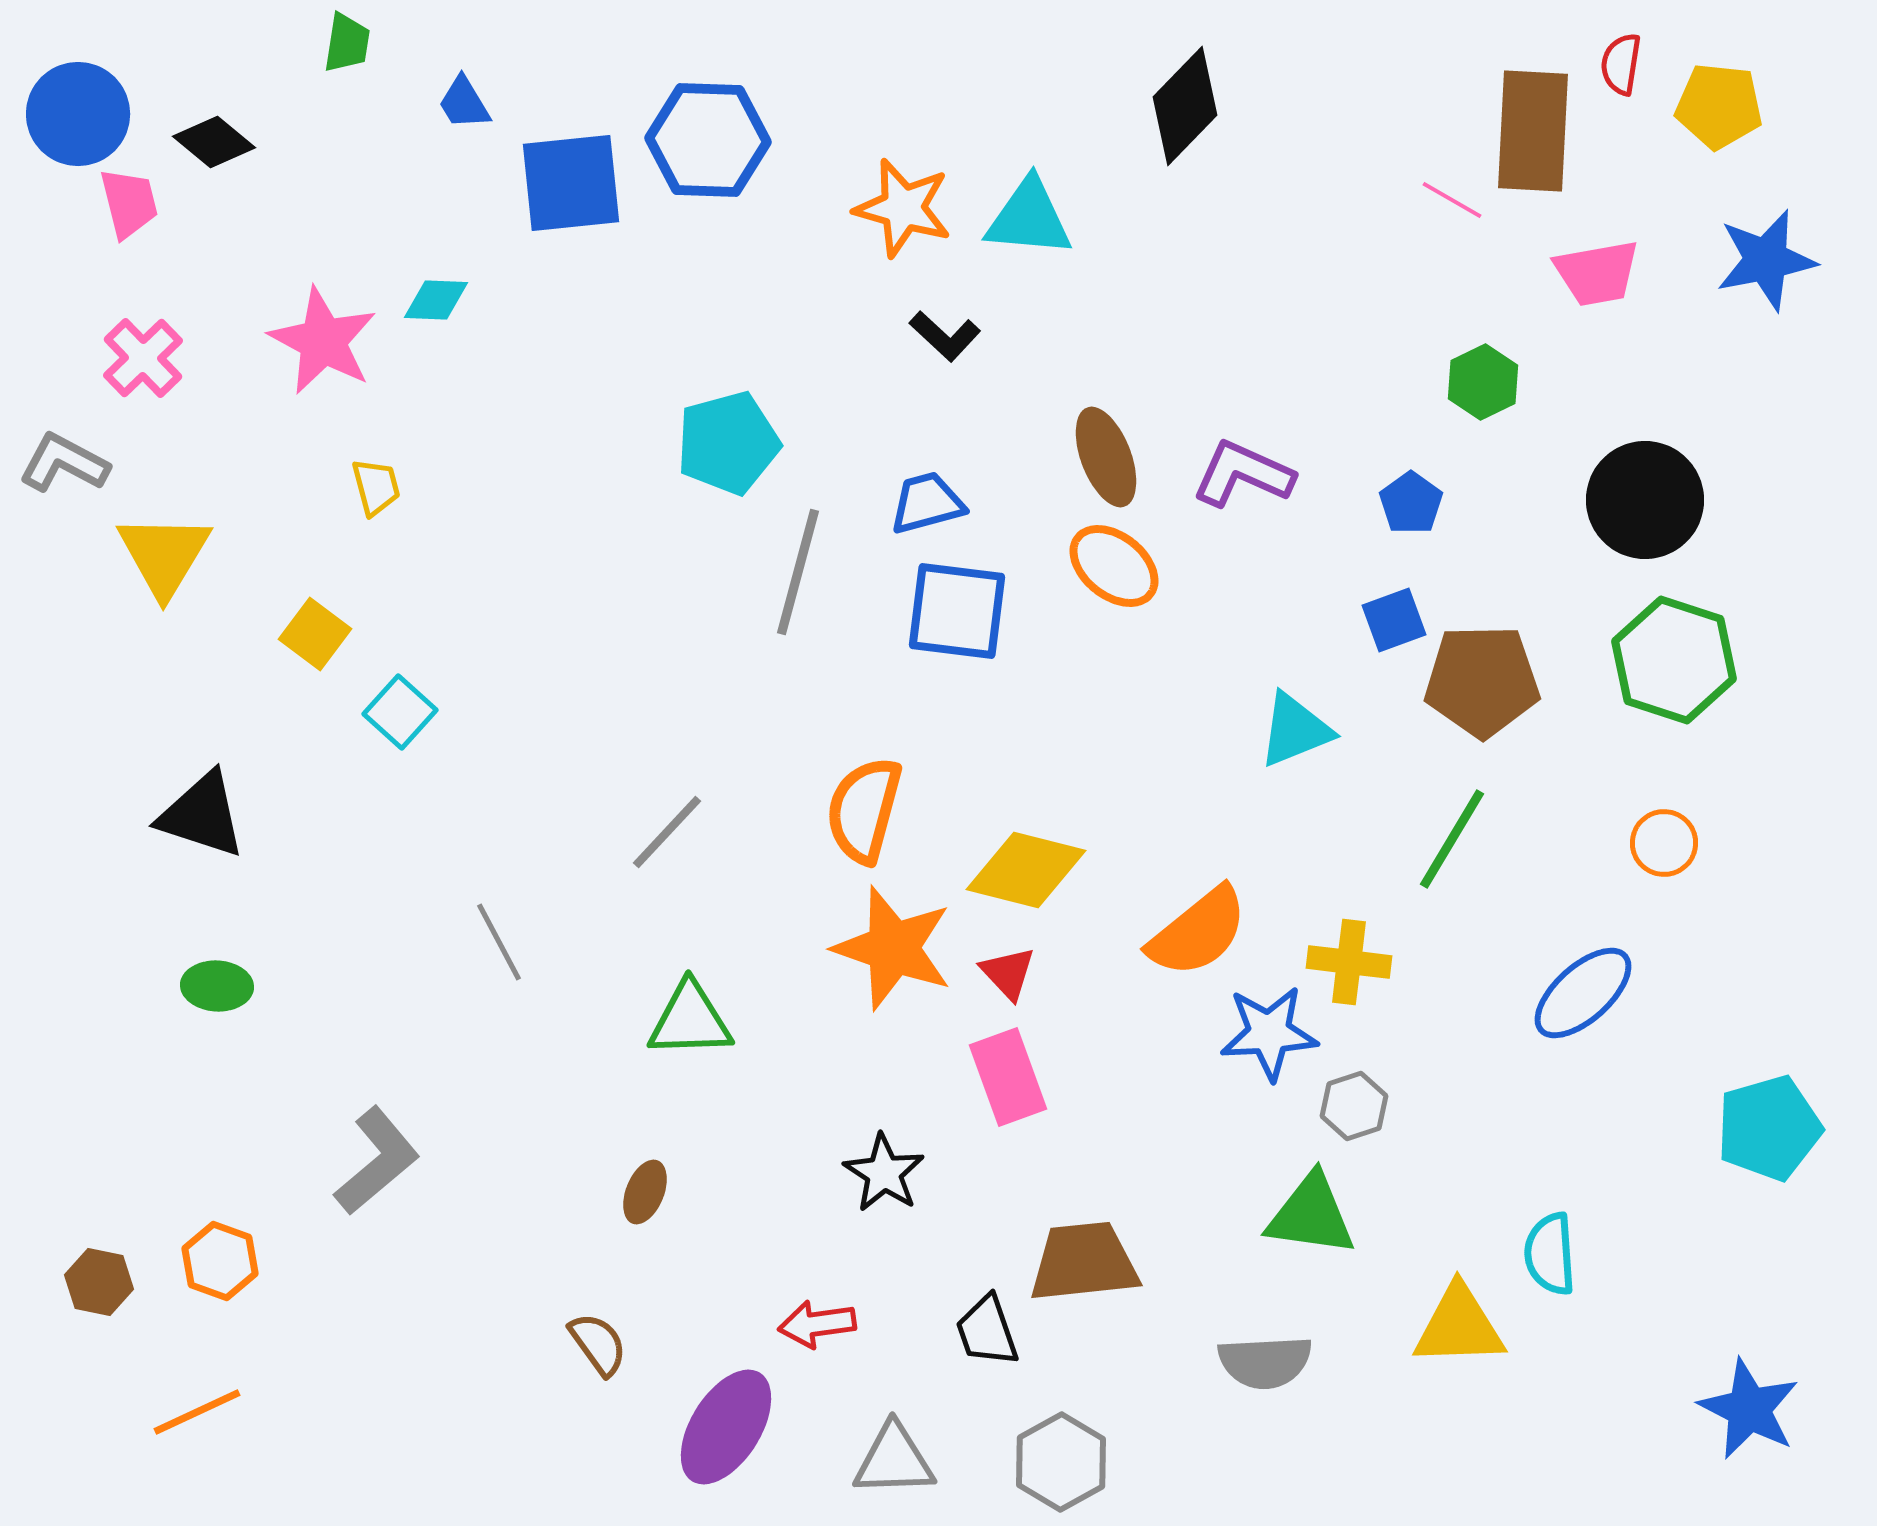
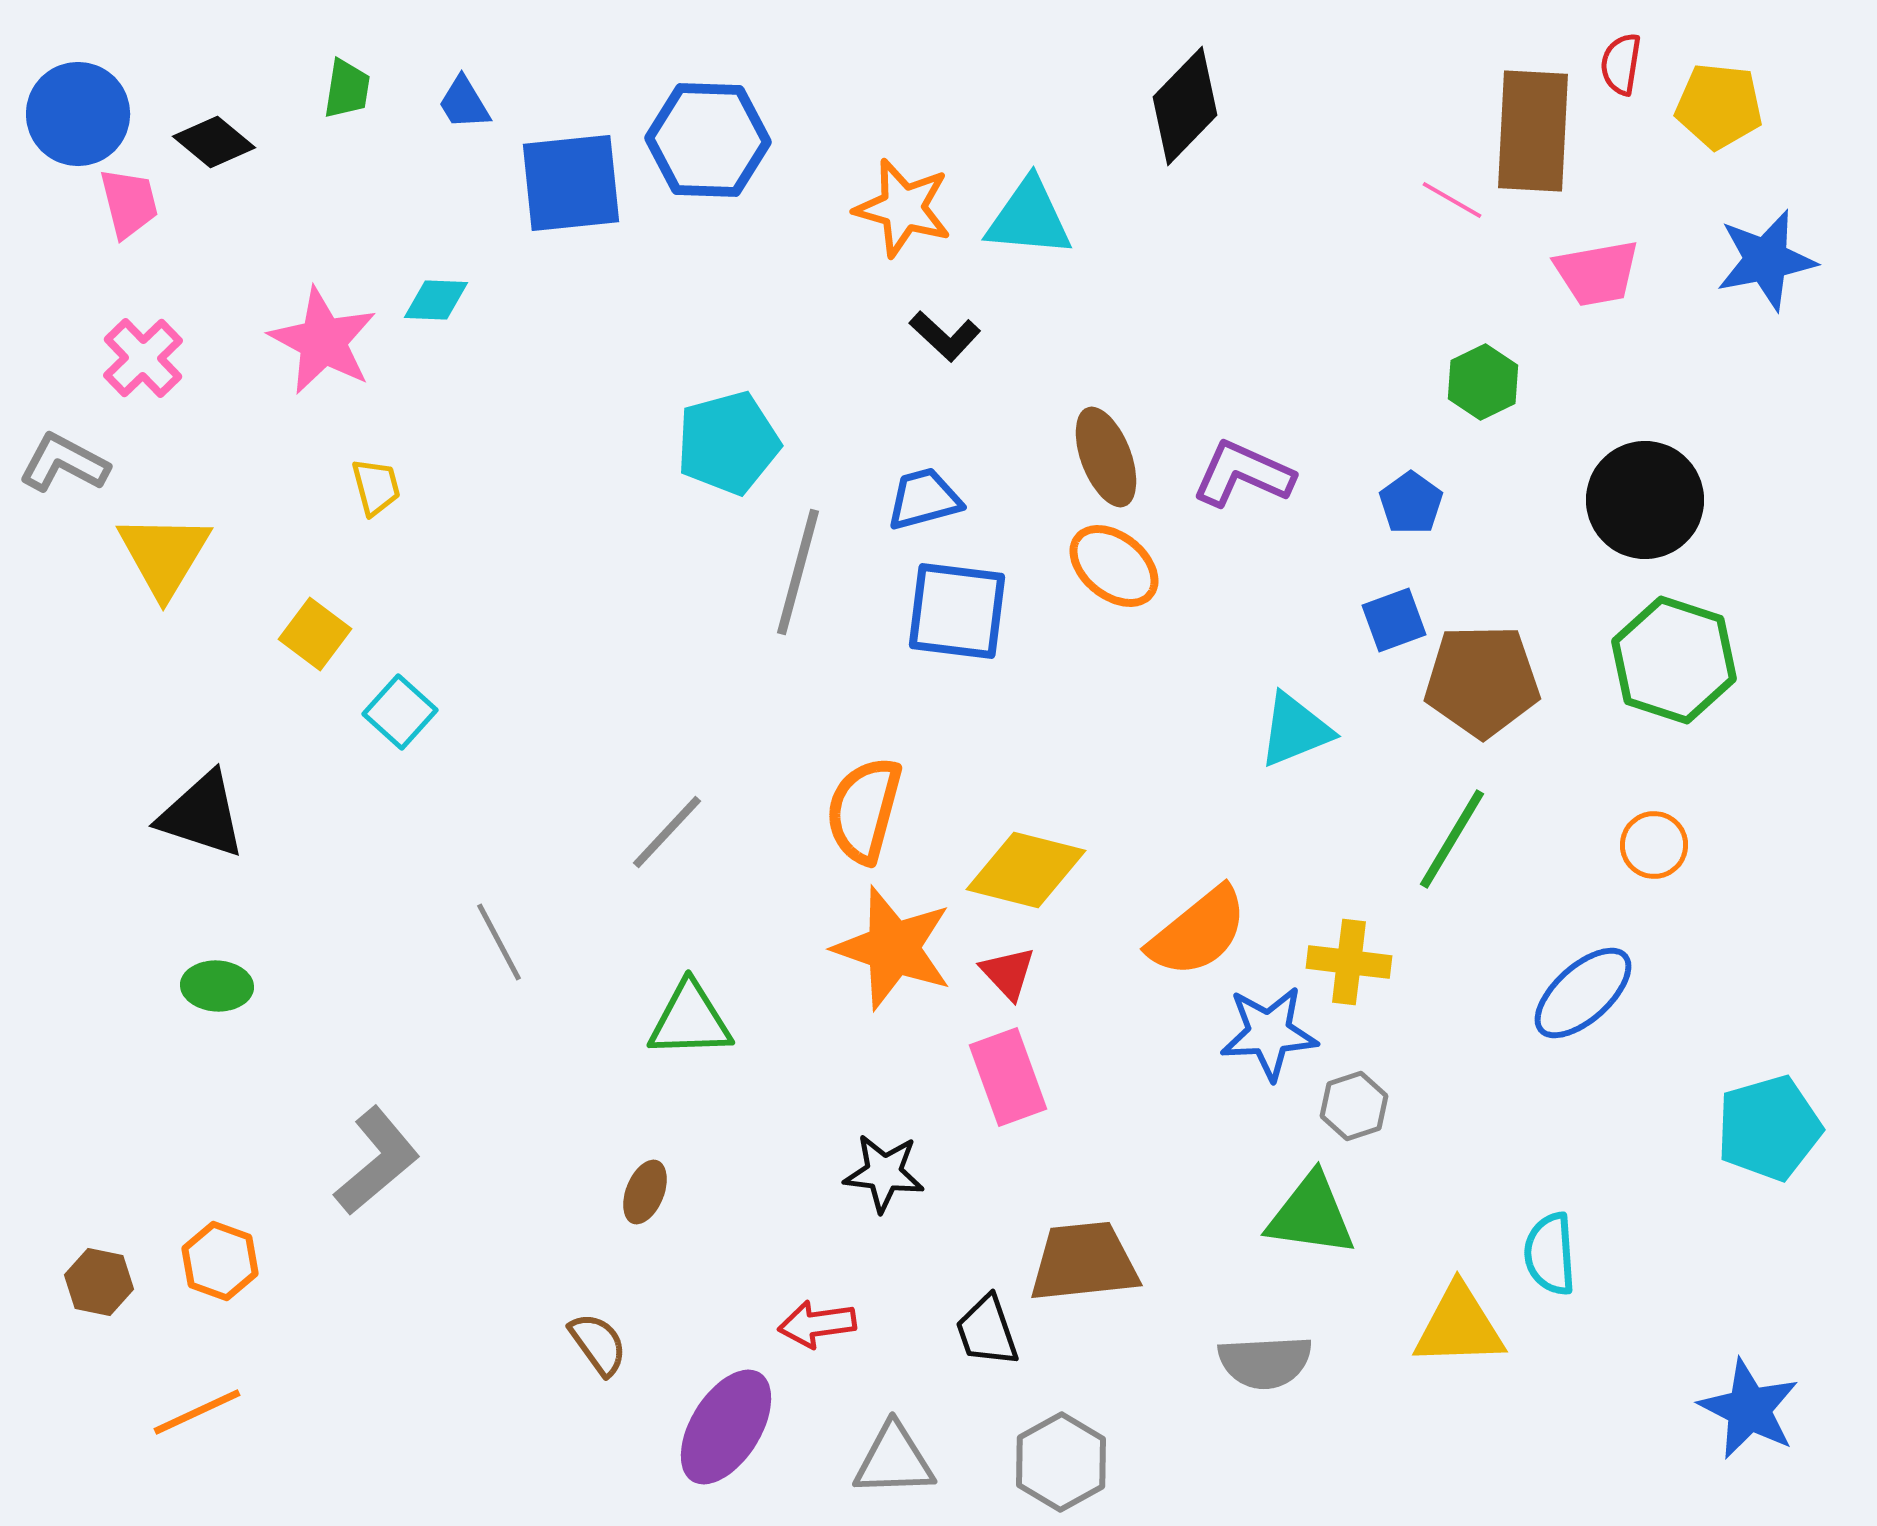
green trapezoid at (347, 43): moved 46 px down
blue trapezoid at (927, 503): moved 3 px left, 4 px up
orange circle at (1664, 843): moved 10 px left, 2 px down
black star at (884, 1173): rotated 26 degrees counterclockwise
